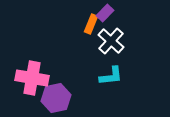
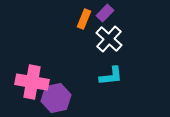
orange rectangle: moved 7 px left, 5 px up
white cross: moved 2 px left, 2 px up
pink cross: moved 4 px down
